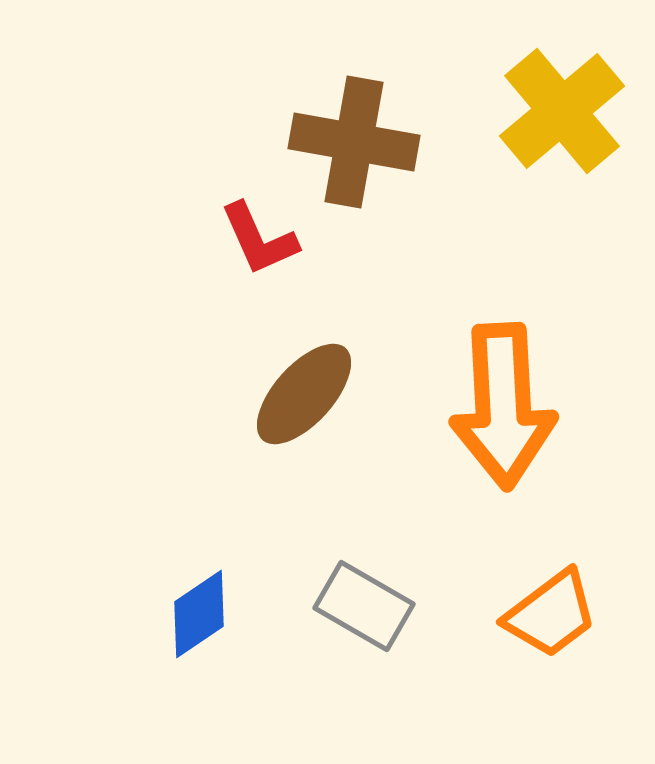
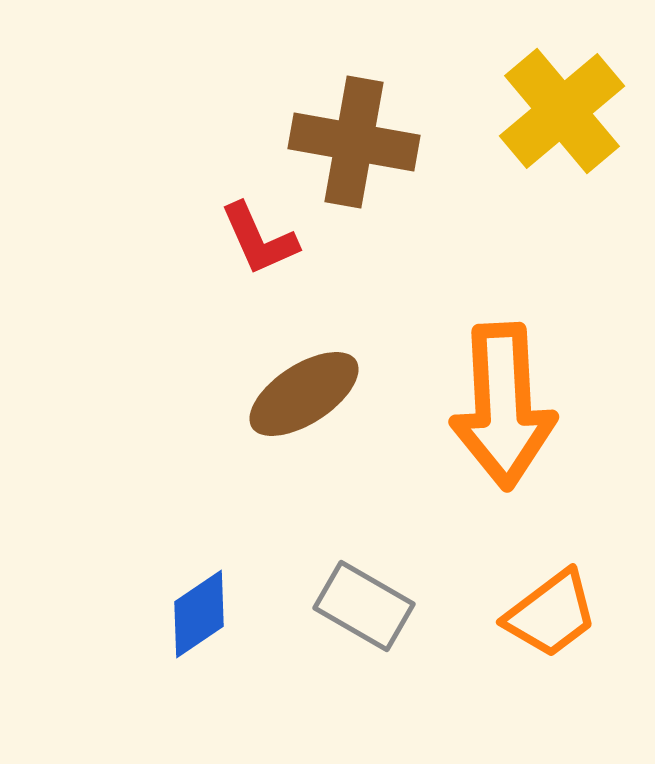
brown ellipse: rotated 15 degrees clockwise
